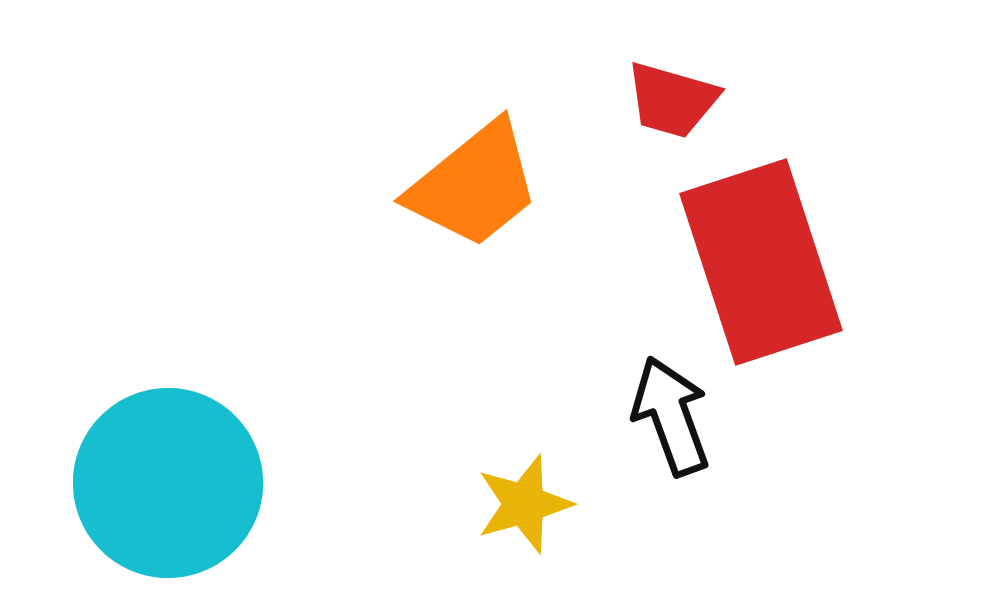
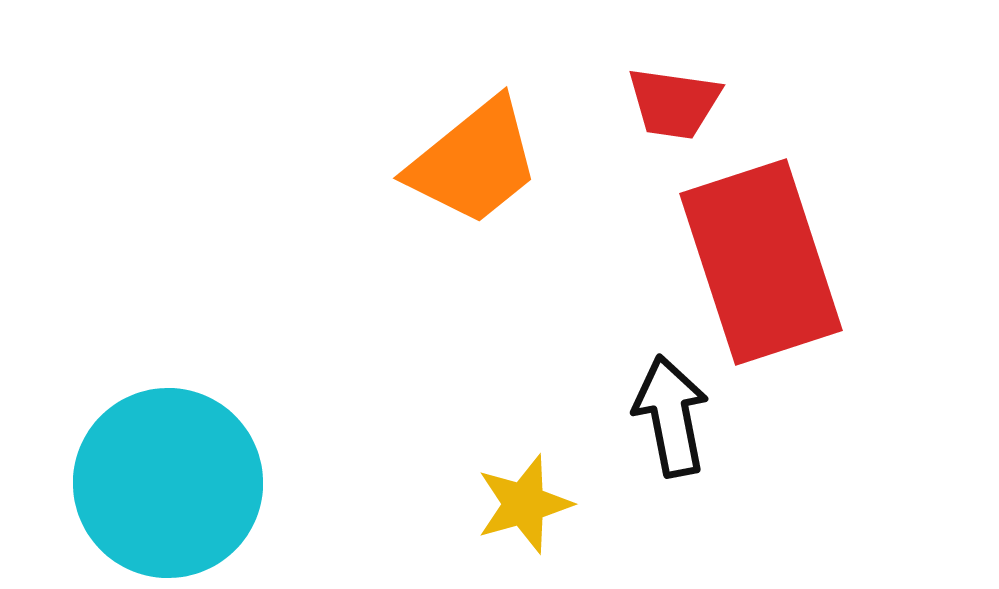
red trapezoid: moved 2 px right, 3 px down; rotated 8 degrees counterclockwise
orange trapezoid: moved 23 px up
black arrow: rotated 9 degrees clockwise
